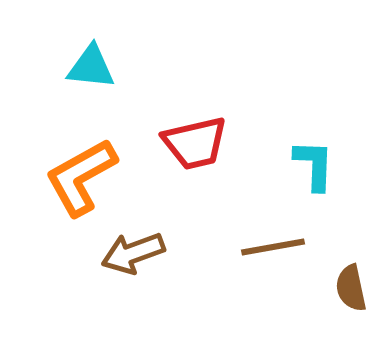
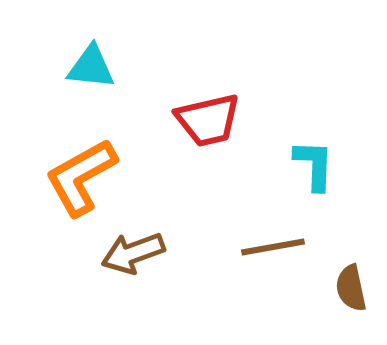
red trapezoid: moved 13 px right, 23 px up
